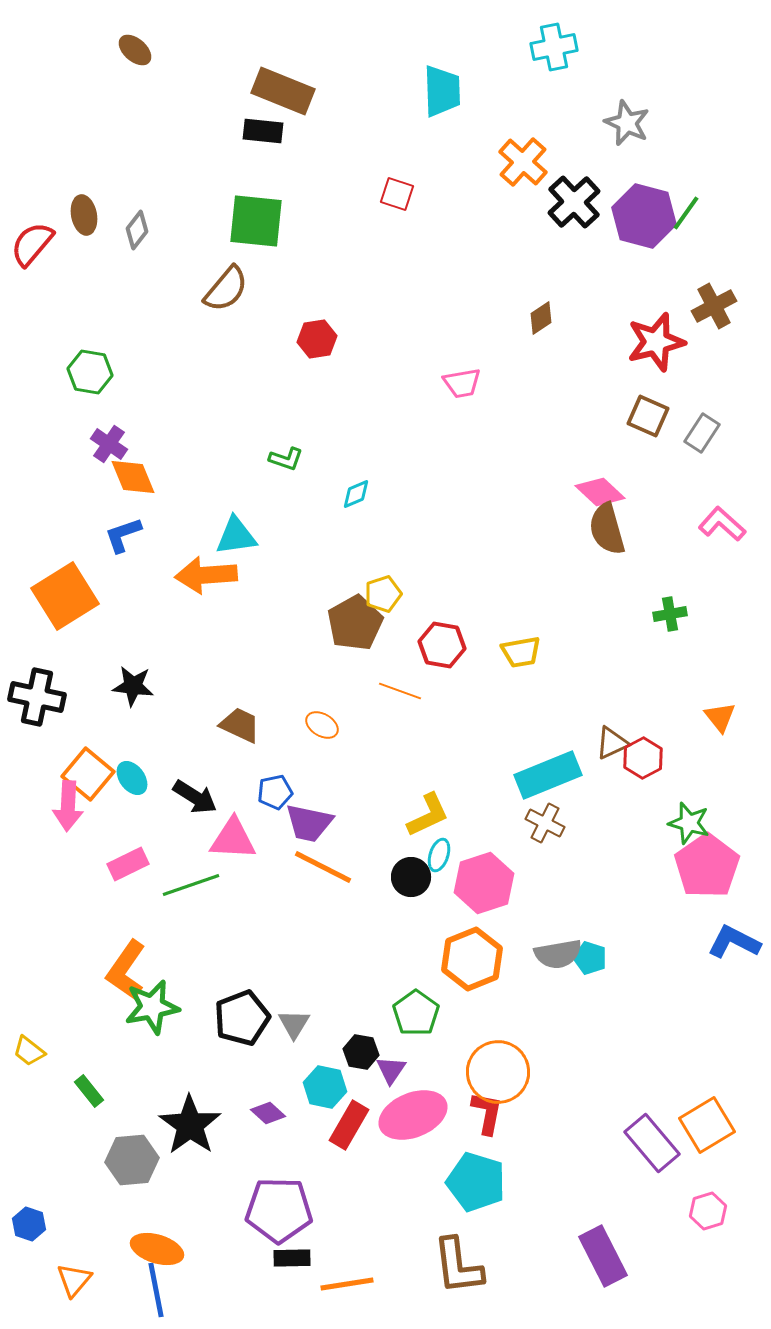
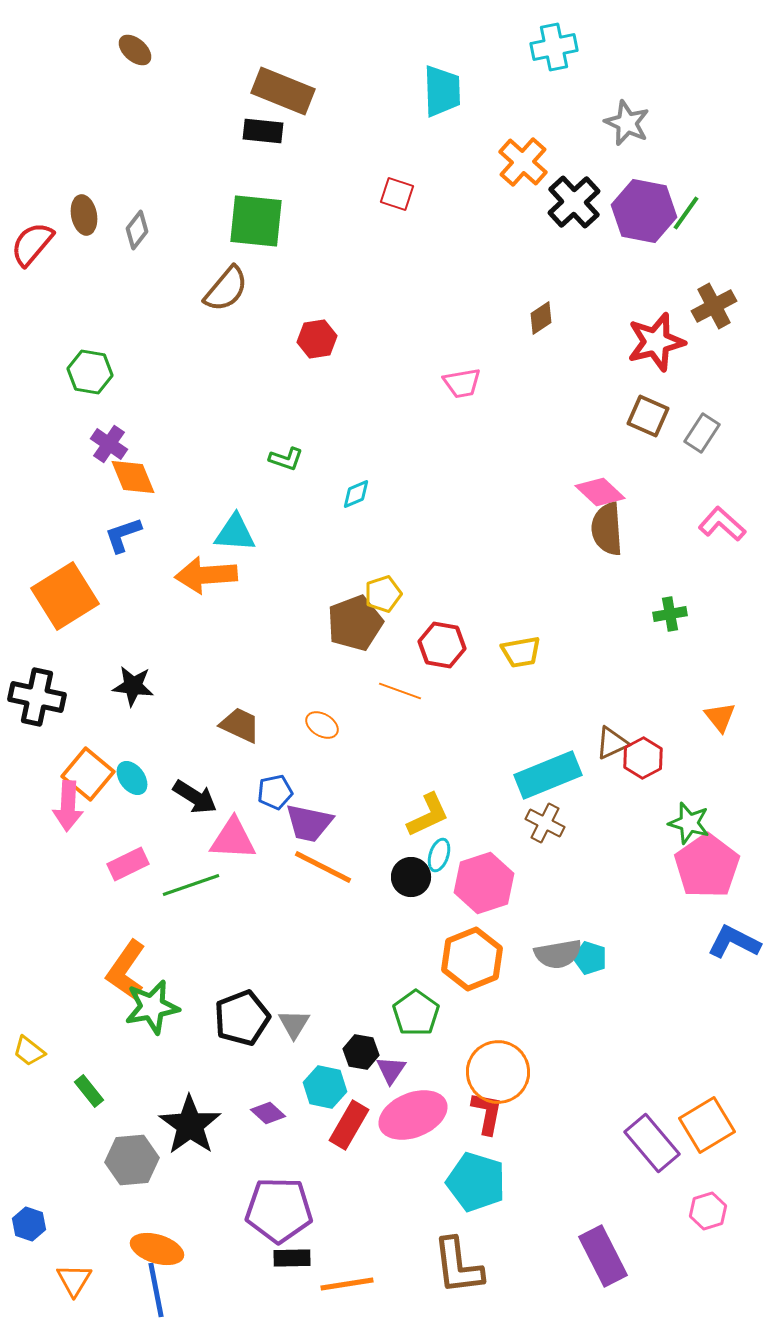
purple hexagon at (644, 216): moved 5 px up; rotated 4 degrees counterclockwise
brown semicircle at (607, 529): rotated 12 degrees clockwise
cyan triangle at (236, 536): moved 1 px left, 3 px up; rotated 12 degrees clockwise
brown pentagon at (355, 623): rotated 8 degrees clockwise
orange triangle at (74, 1280): rotated 9 degrees counterclockwise
